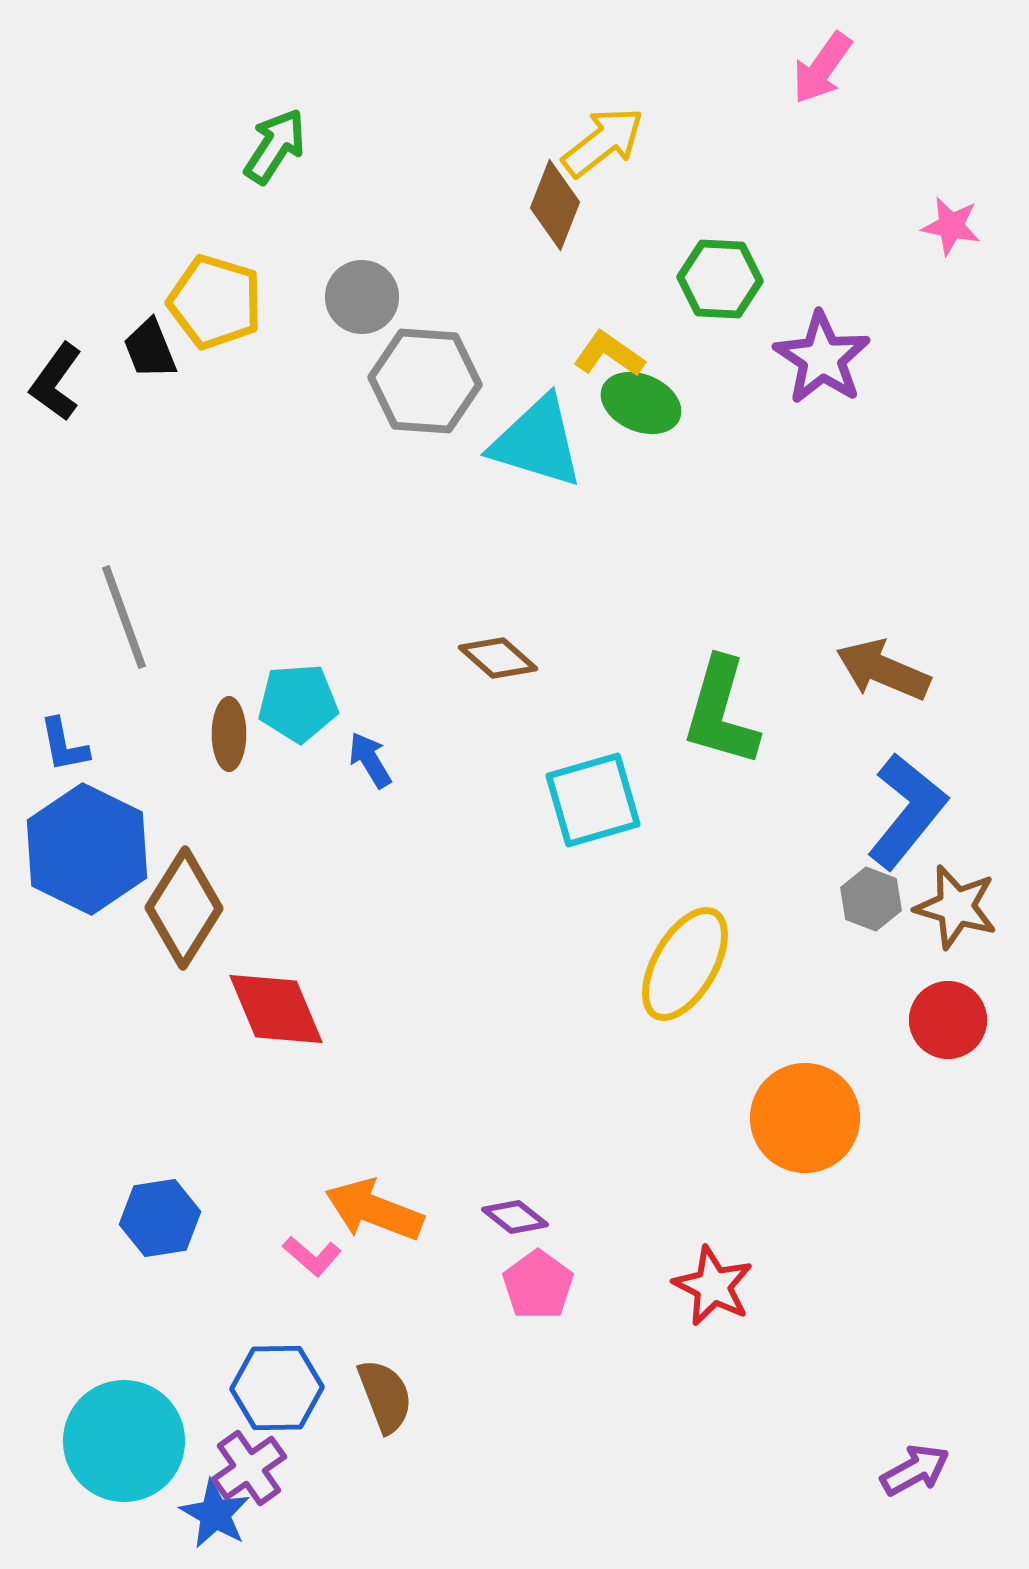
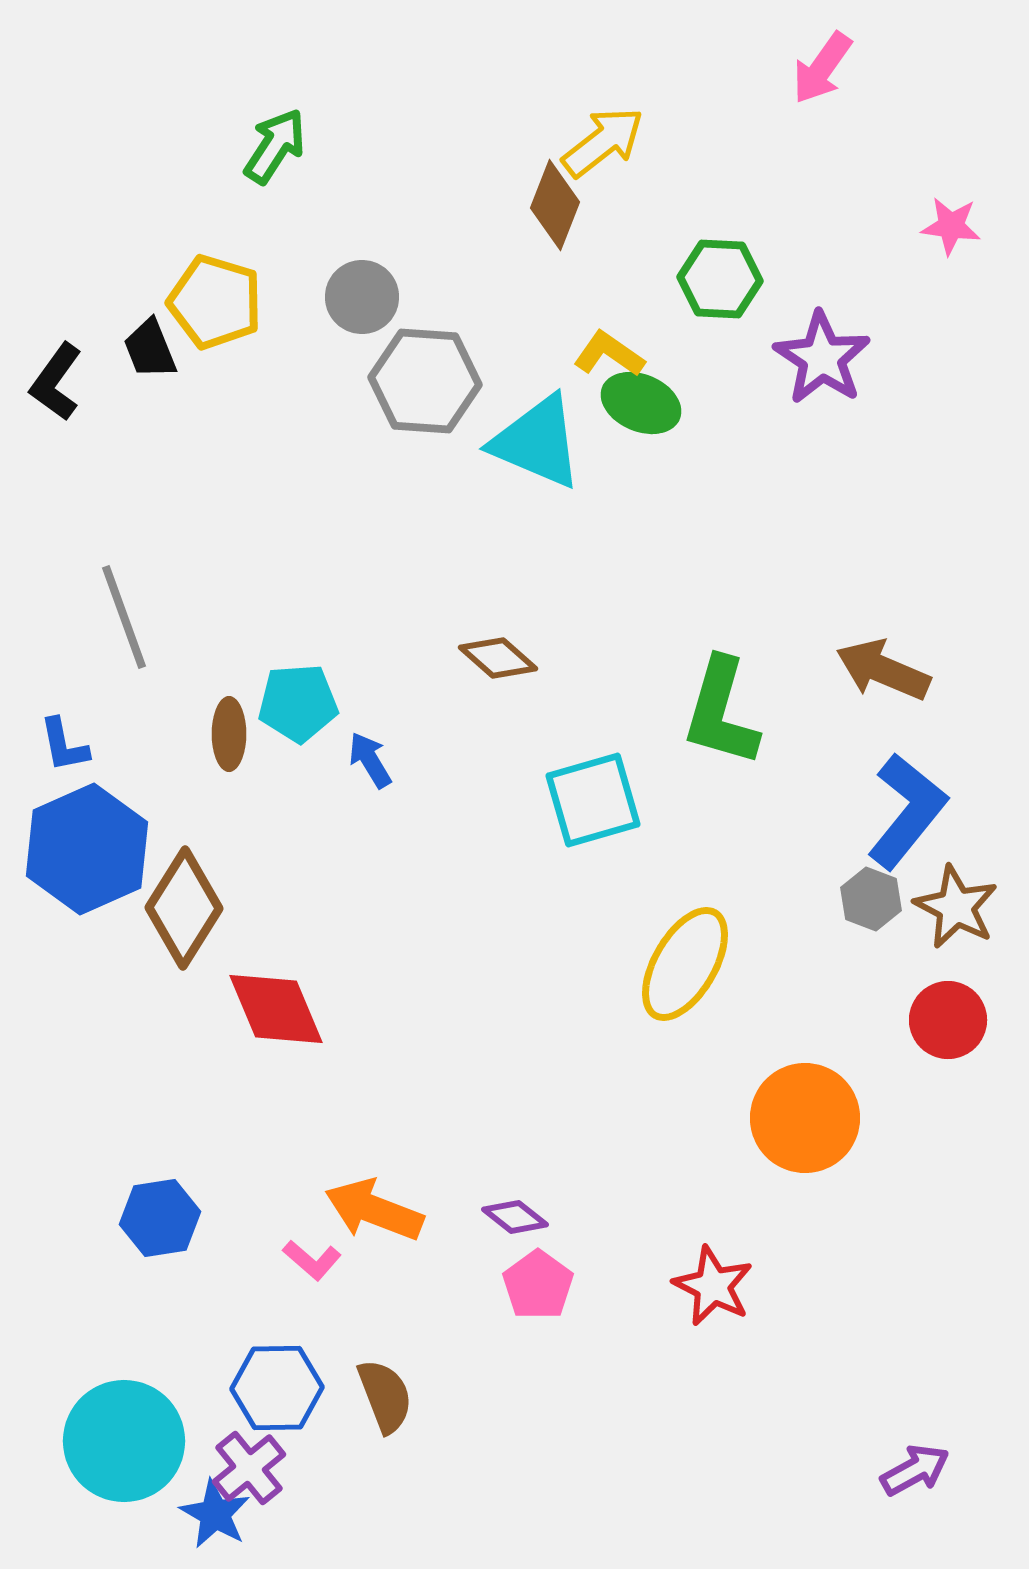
pink star at (951, 226): rotated 4 degrees counterclockwise
cyan triangle at (537, 442): rotated 6 degrees clockwise
blue hexagon at (87, 849): rotated 10 degrees clockwise
brown star at (956, 907): rotated 12 degrees clockwise
pink L-shape at (312, 1256): moved 4 px down
purple cross at (249, 1468): rotated 4 degrees counterclockwise
